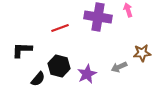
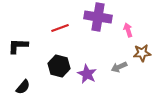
pink arrow: moved 20 px down
black L-shape: moved 4 px left, 4 px up
purple star: rotated 18 degrees counterclockwise
black semicircle: moved 15 px left, 8 px down
